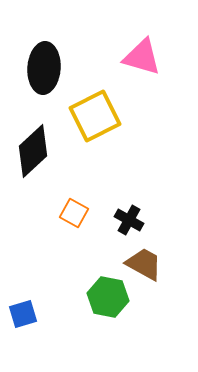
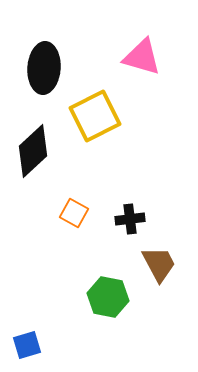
black cross: moved 1 px right, 1 px up; rotated 36 degrees counterclockwise
brown trapezoid: moved 15 px right; rotated 33 degrees clockwise
blue square: moved 4 px right, 31 px down
